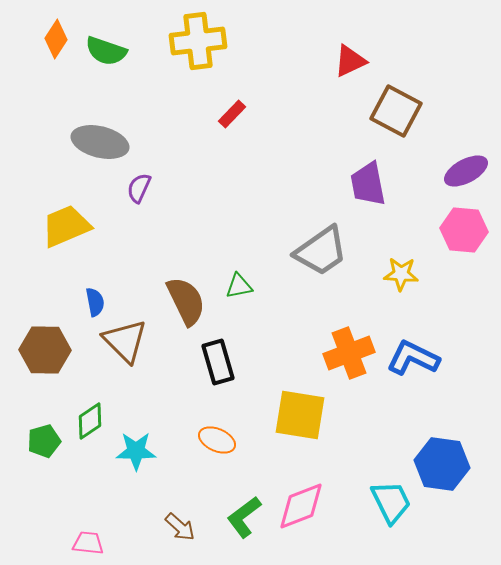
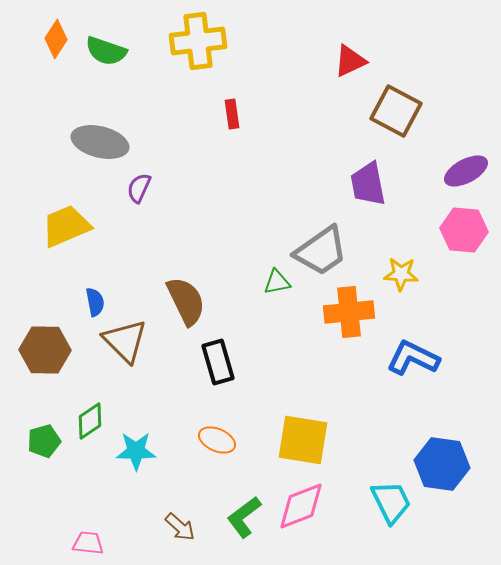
red rectangle: rotated 52 degrees counterclockwise
green triangle: moved 38 px right, 4 px up
orange cross: moved 41 px up; rotated 15 degrees clockwise
yellow square: moved 3 px right, 25 px down
